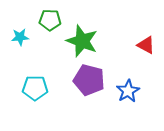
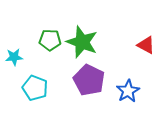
green pentagon: moved 20 px down
cyan star: moved 6 px left, 20 px down
green star: moved 1 px down
purple pentagon: rotated 12 degrees clockwise
cyan pentagon: rotated 20 degrees clockwise
